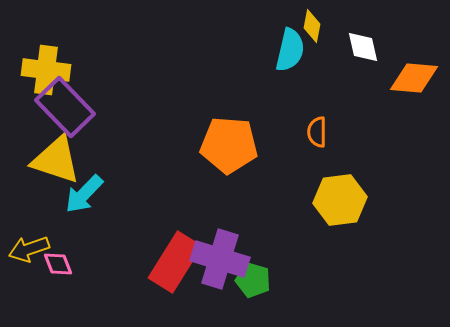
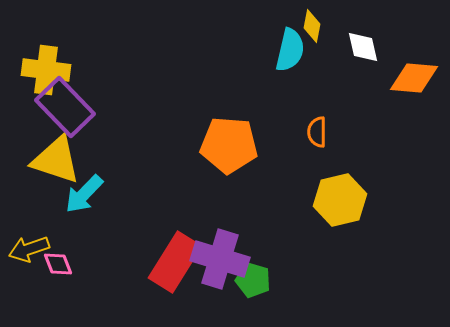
yellow hexagon: rotated 6 degrees counterclockwise
